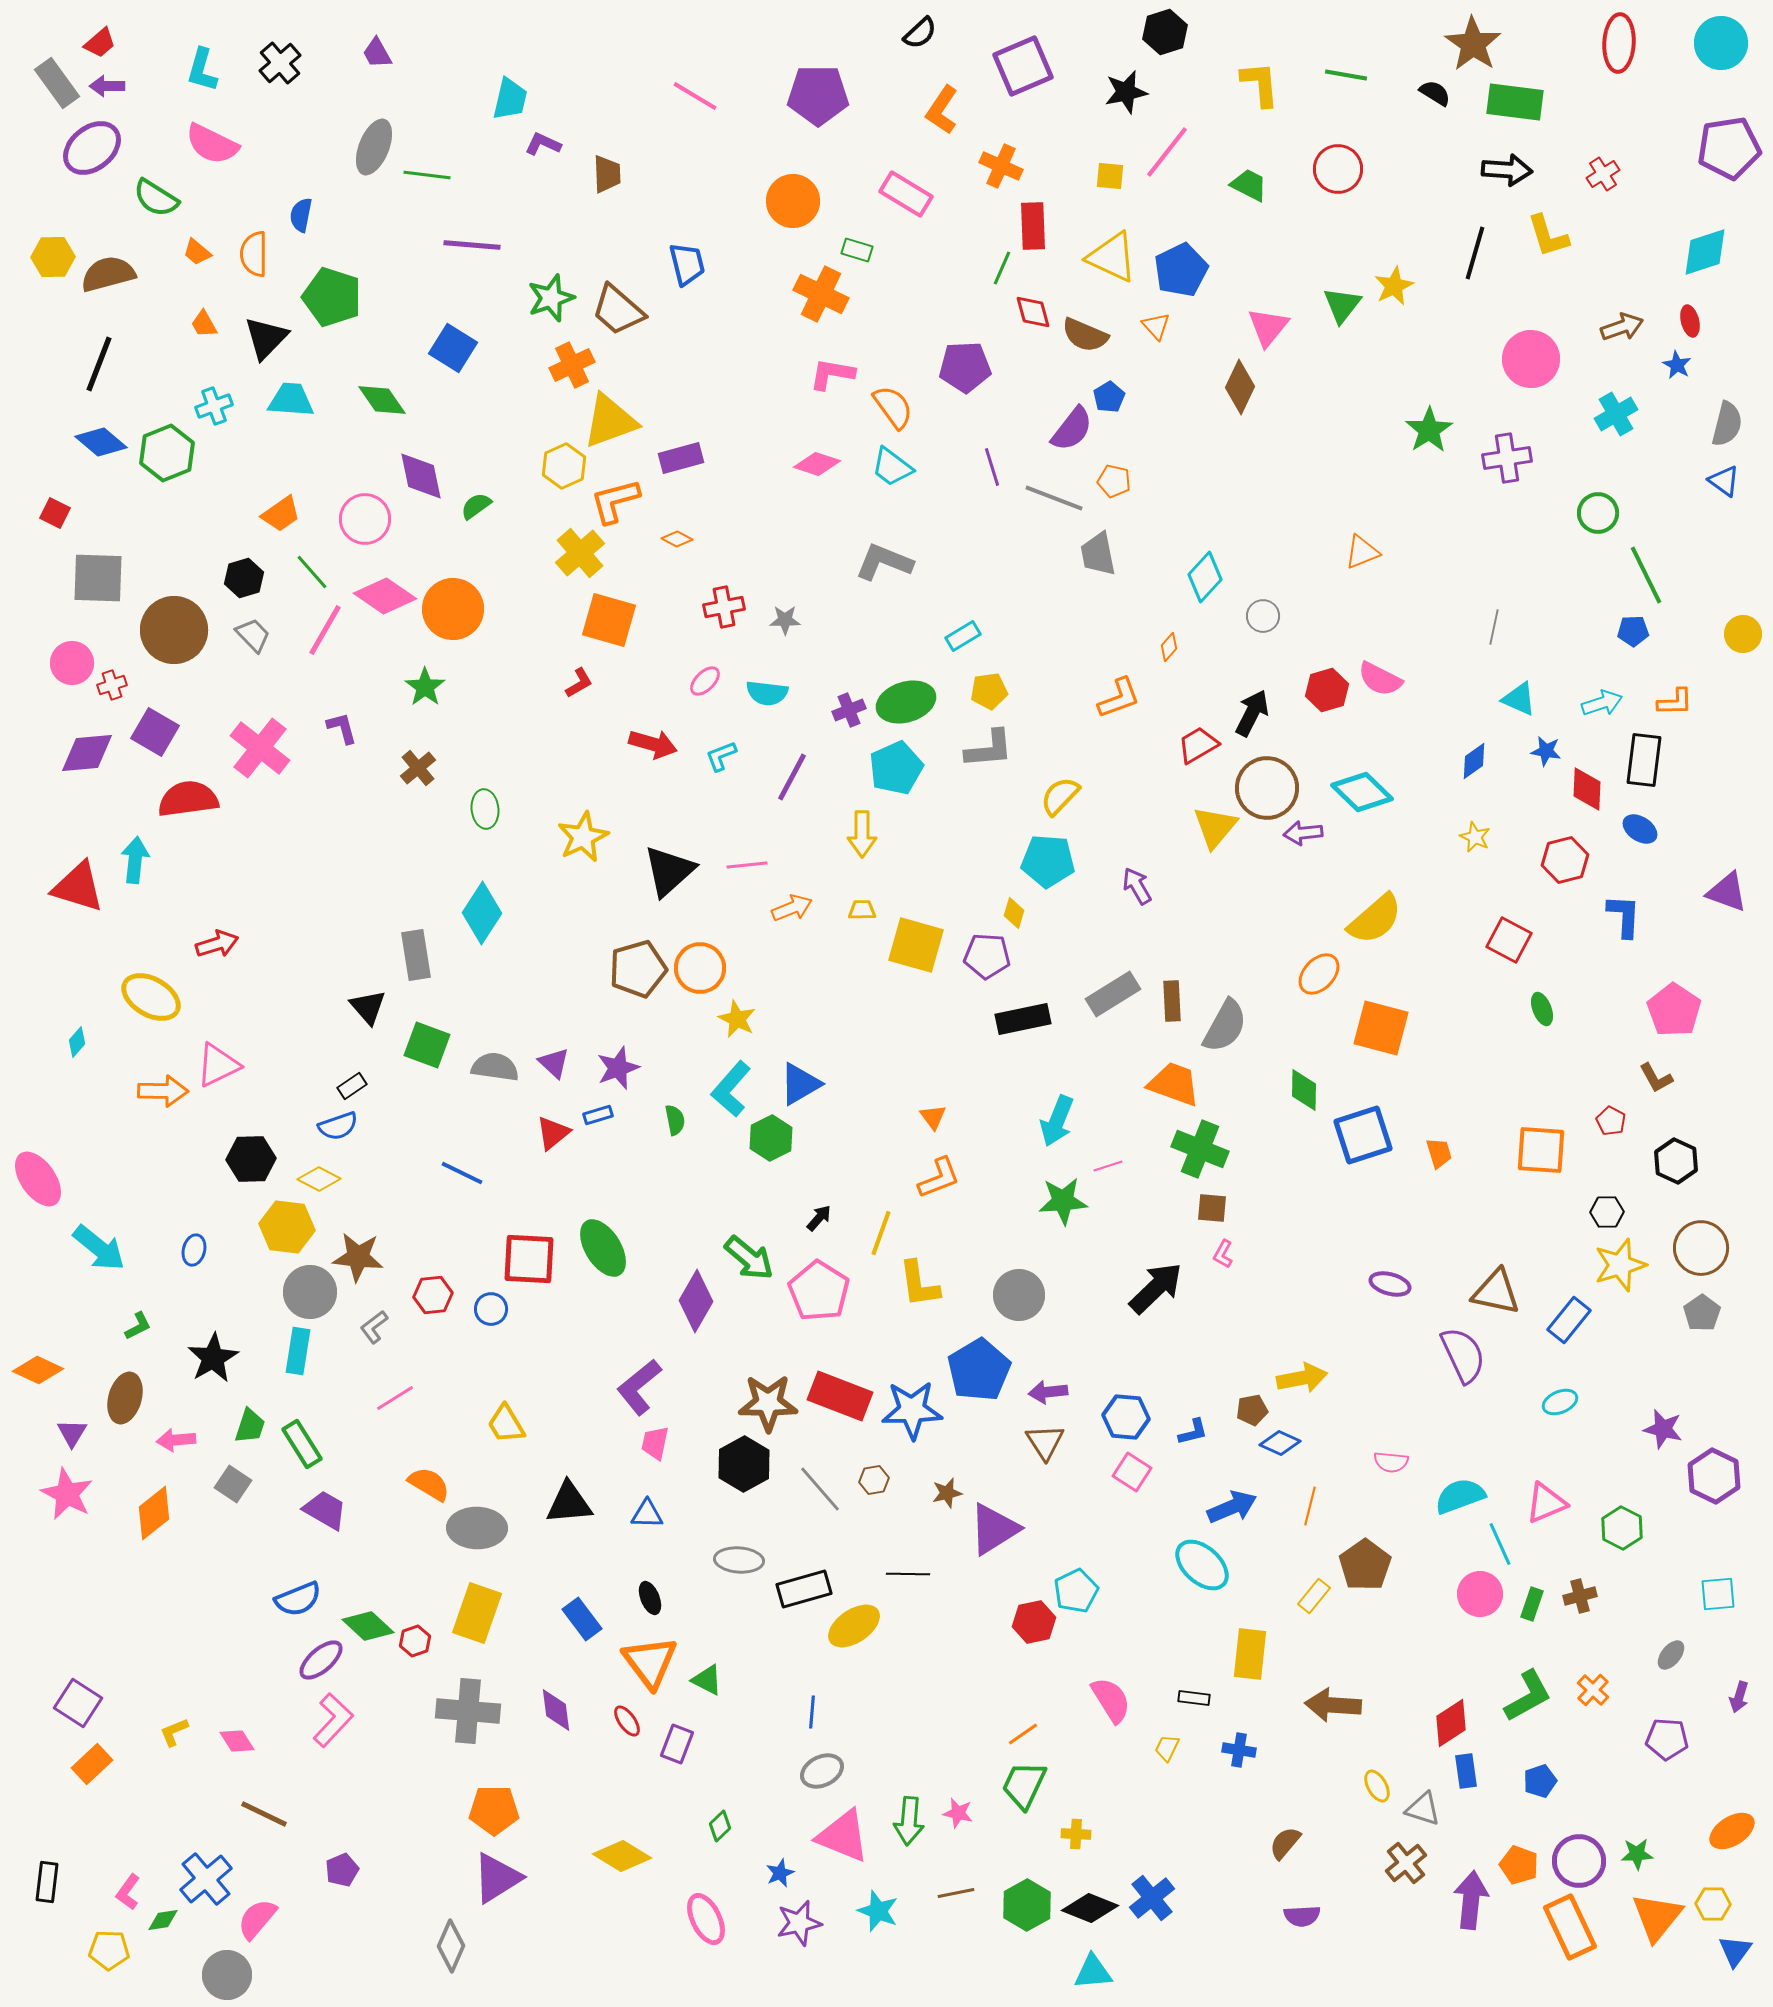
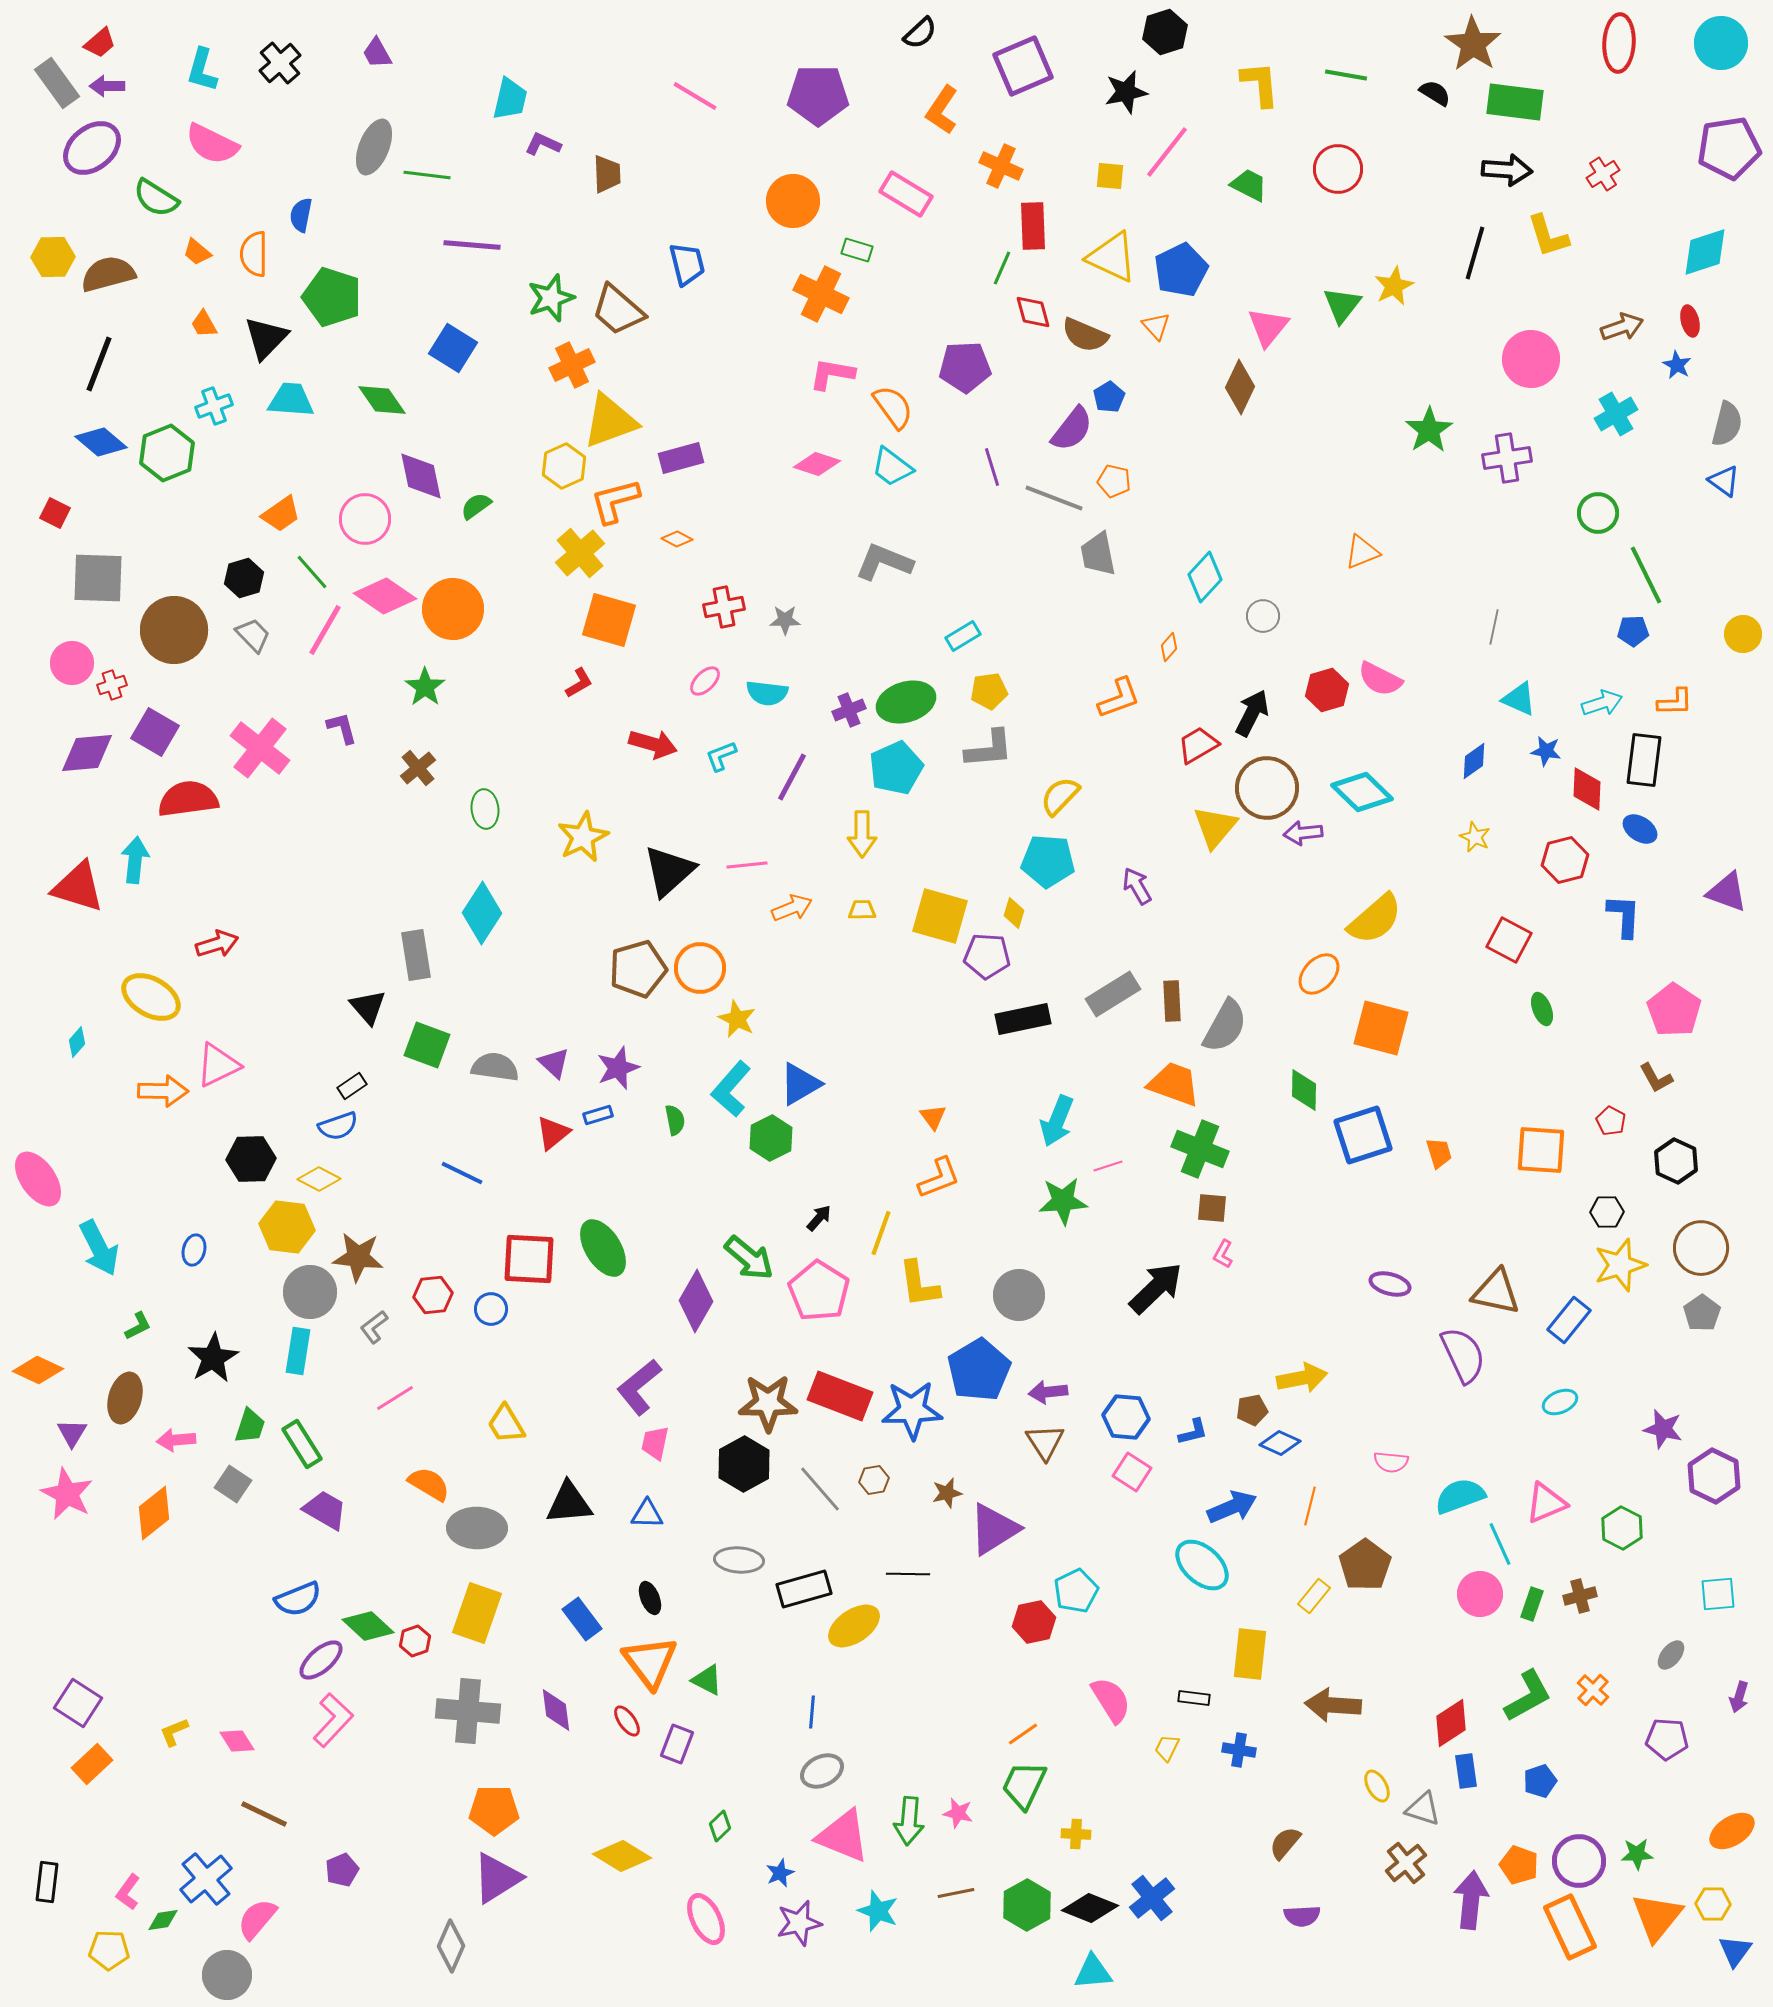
yellow square at (916, 945): moved 24 px right, 29 px up
cyan arrow at (99, 1248): rotated 24 degrees clockwise
